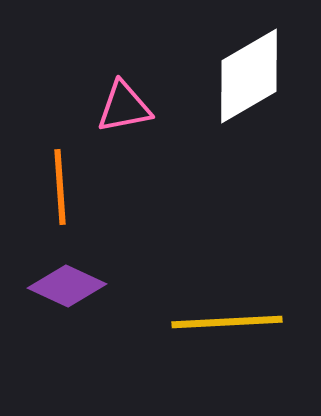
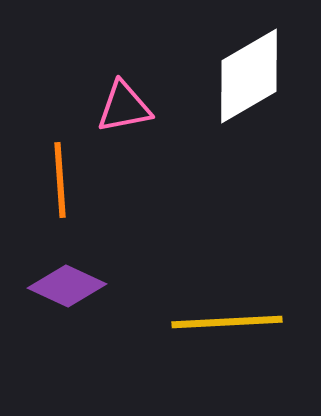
orange line: moved 7 px up
